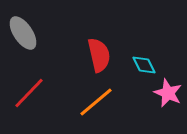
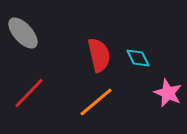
gray ellipse: rotated 8 degrees counterclockwise
cyan diamond: moved 6 px left, 7 px up
